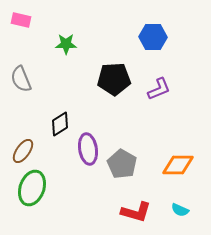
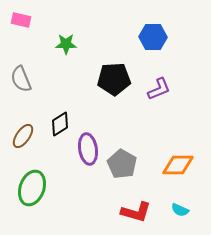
brown ellipse: moved 15 px up
